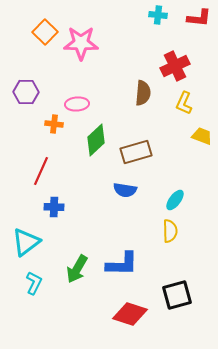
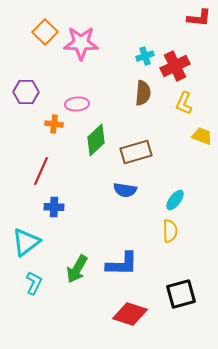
cyan cross: moved 13 px left, 41 px down; rotated 24 degrees counterclockwise
black square: moved 4 px right, 1 px up
